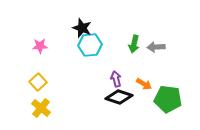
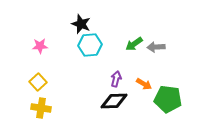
black star: moved 1 px left, 4 px up
green arrow: rotated 42 degrees clockwise
purple arrow: rotated 28 degrees clockwise
black diamond: moved 5 px left, 4 px down; rotated 20 degrees counterclockwise
yellow cross: rotated 30 degrees counterclockwise
